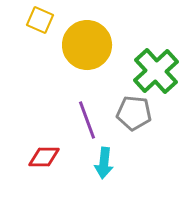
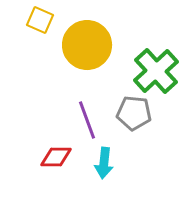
red diamond: moved 12 px right
